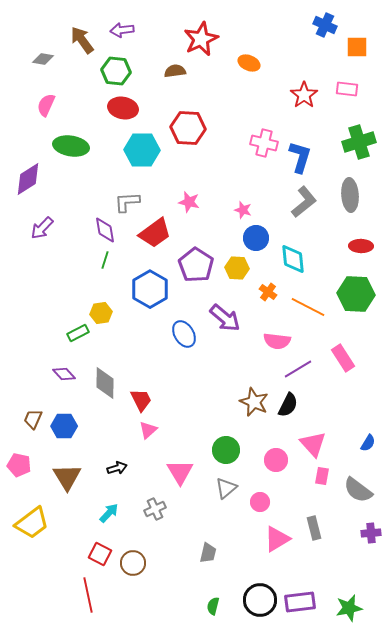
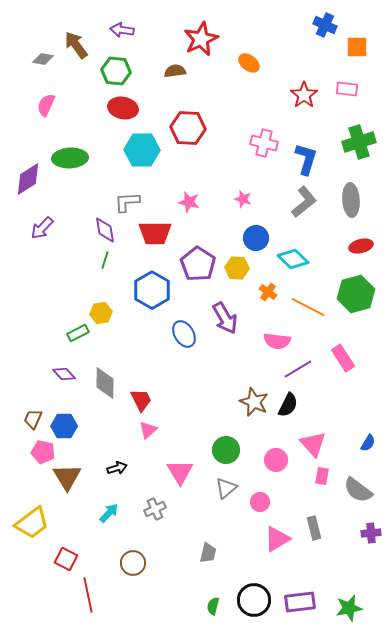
purple arrow at (122, 30): rotated 15 degrees clockwise
brown arrow at (82, 40): moved 6 px left, 5 px down
orange ellipse at (249, 63): rotated 15 degrees clockwise
green ellipse at (71, 146): moved 1 px left, 12 px down; rotated 12 degrees counterclockwise
blue L-shape at (300, 157): moved 6 px right, 2 px down
gray ellipse at (350, 195): moved 1 px right, 5 px down
pink star at (243, 210): moved 11 px up
red trapezoid at (155, 233): rotated 36 degrees clockwise
red ellipse at (361, 246): rotated 15 degrees counterclockwise
cyan diamond at (293, 259): rotated 40 degrees counterclockwise
purple pentagon at (196, 265): moved 2 px right, 1 px up
blue hexagon at (150, 289): moved 2 px right, 1 px down
green hexagon at (356, 294): rotated 18 degrees counterclockwise
purple arrow at (225, 318): rotated 20 degrees clockwise
pink pentagon at (19, 465): moved 24 px right, 13 px up
red square at (100, 554): moved 34 px left, 5 px down
black circle at (260, 600): moved 6 px left
